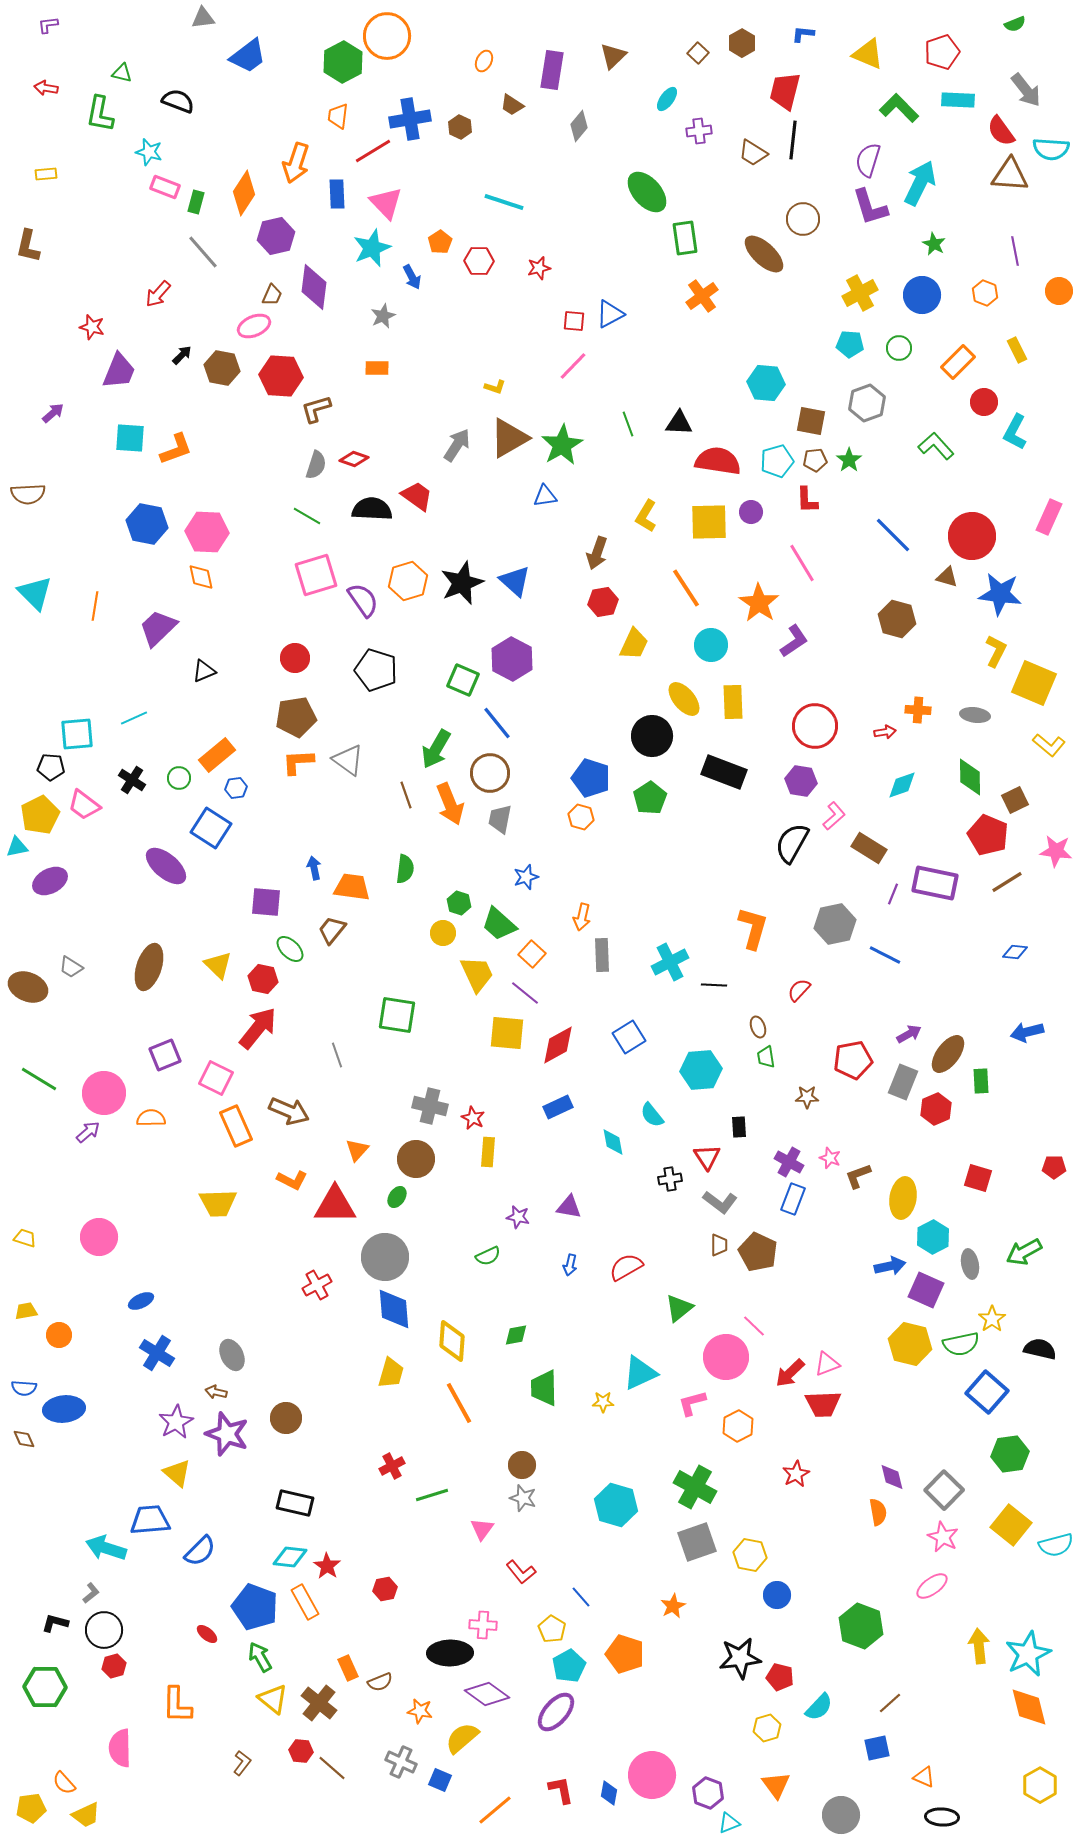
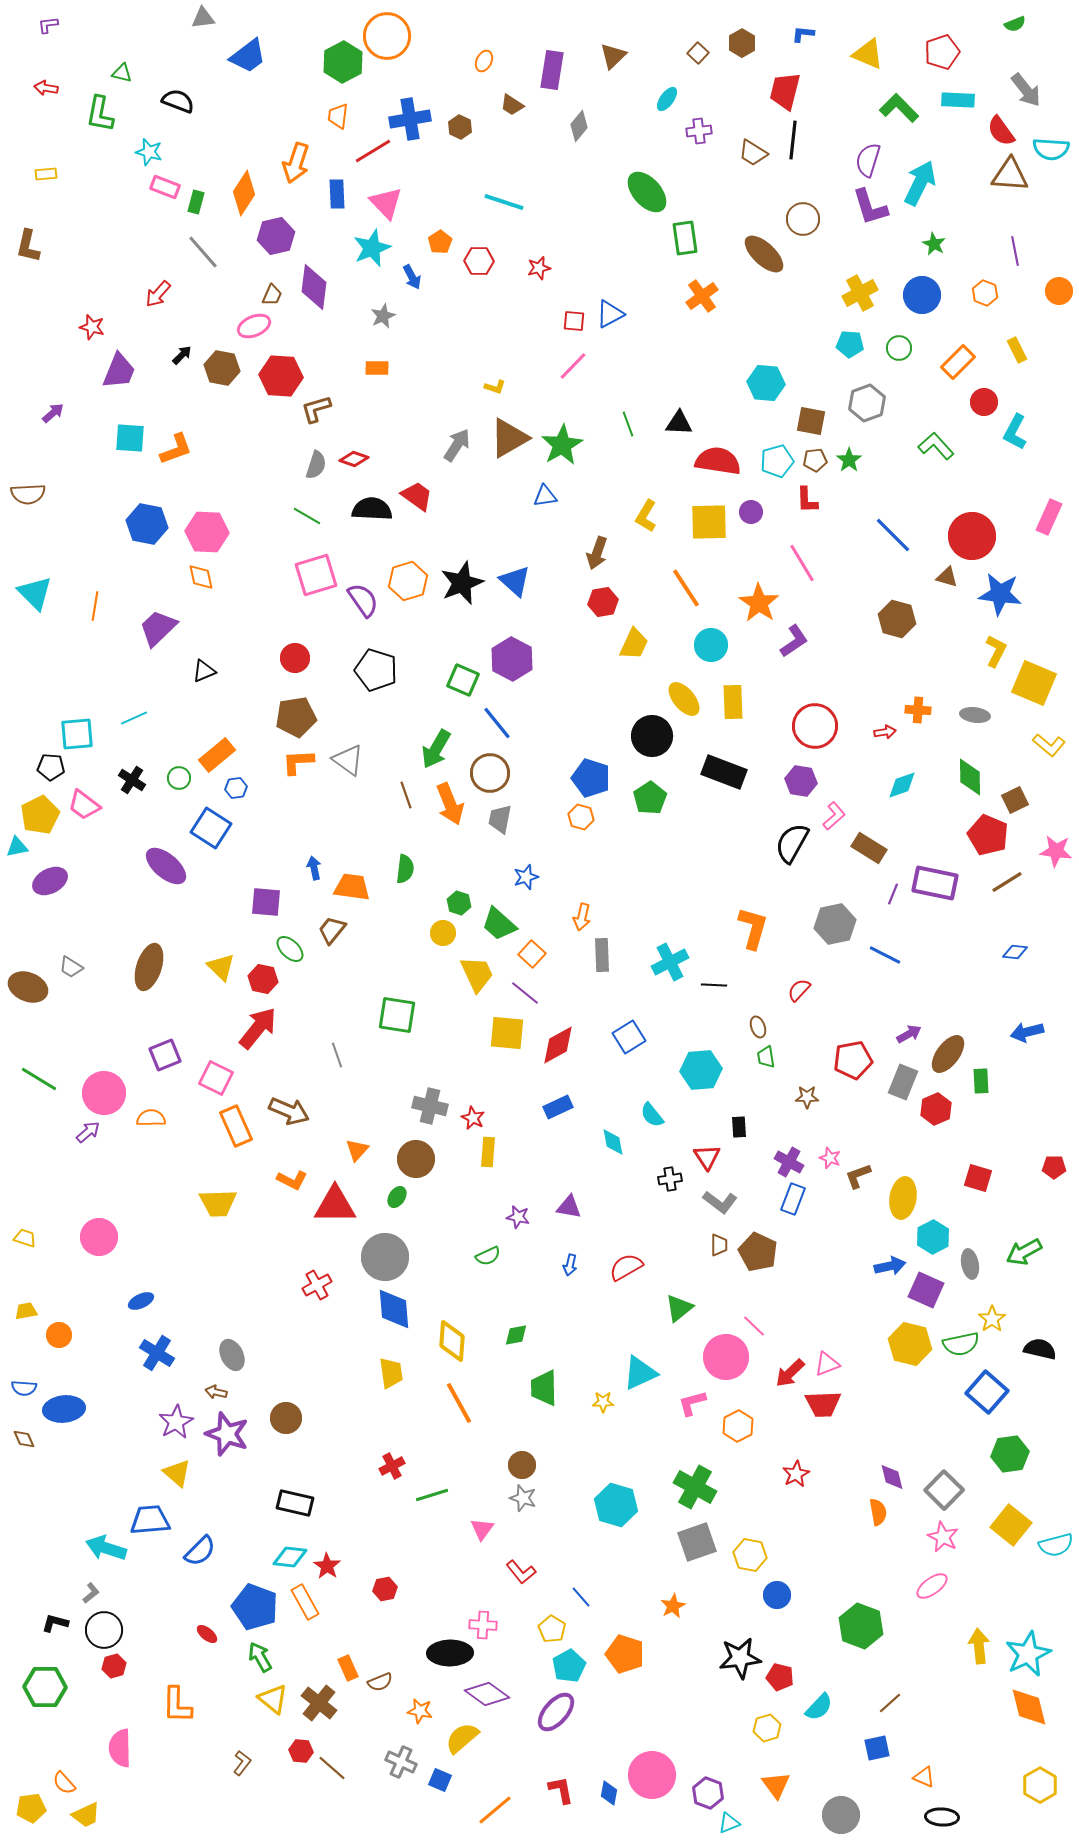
yellow triangle at (218, 965): moved 3 px right, 2 px down
yellow trapezoid at (391, 1373): rotated 24 degrees counterclockwise
